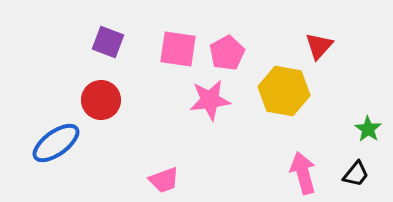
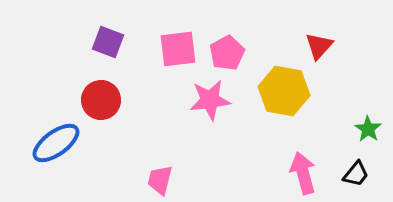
pink square: rotated 15 degrees counterclockwise
pink trapezoid: moved 4 px left; rotated 124 degrees clockwise
